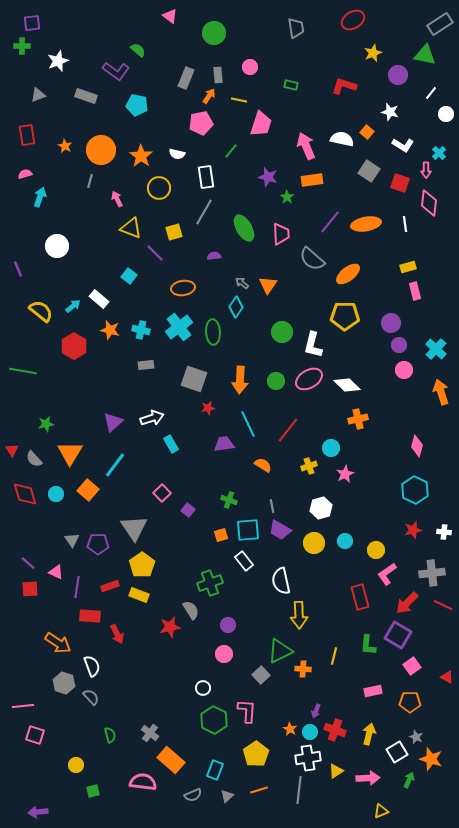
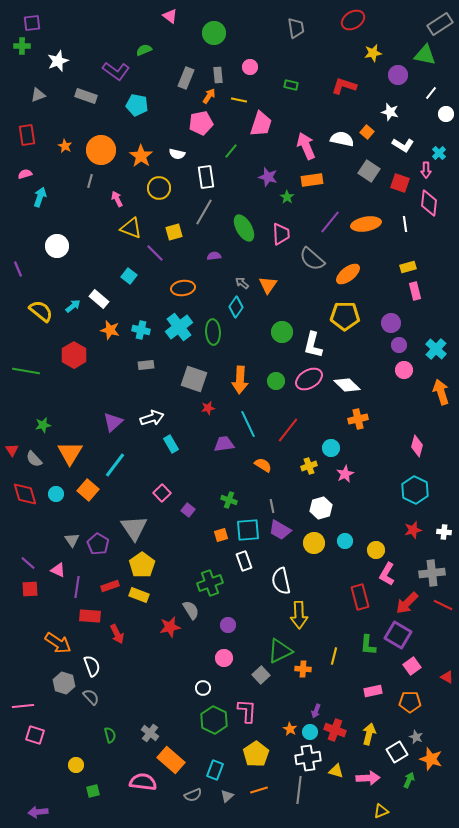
green semicircle at (138, 50): moved 6 px right; rotated 63 degrees counterclockwise
yellow star at (373, 53): rotated 12 degrees clockwise
red hexagon at (74, 346): moved 9 px down
green line at (23, 371): moved 3 px right
green star at (46, 424): moved 3 px left, 1 px down
purple pentagon at (98, 544): rotated 30 degrees clockwise
white rectangle at (244, 561): rotated 18 degrees clockwise
pink triangle at (56, 572): moved 2 px right, 2 px up
pink L-shape at (387, 574): rotated 25 degrees counterclockwise
pink circle at (224, 654): moved 4 px down
yellow triangle at (336, 771): rotated 49 degrees clockwise
